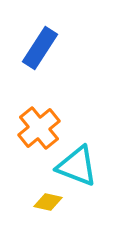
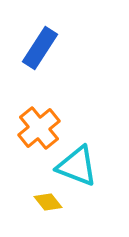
yellow diamond: rotated 40 degrees clockwise
